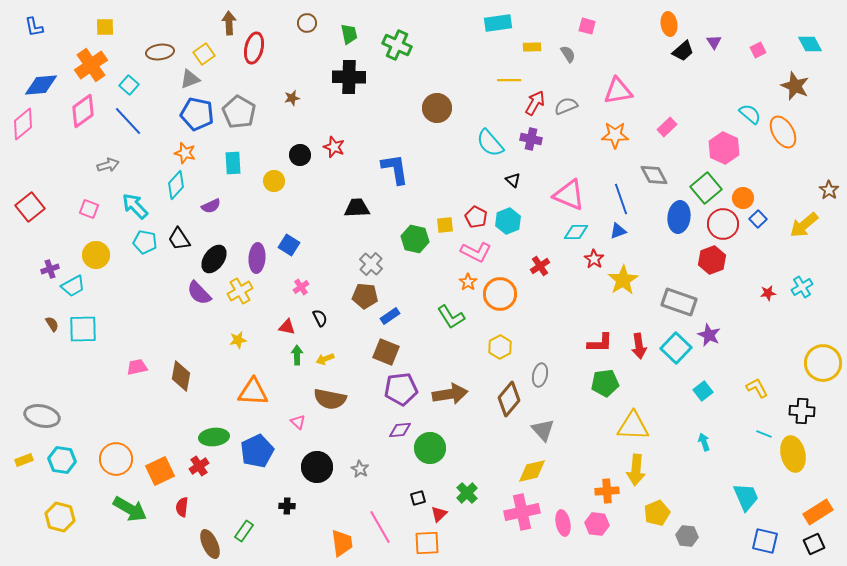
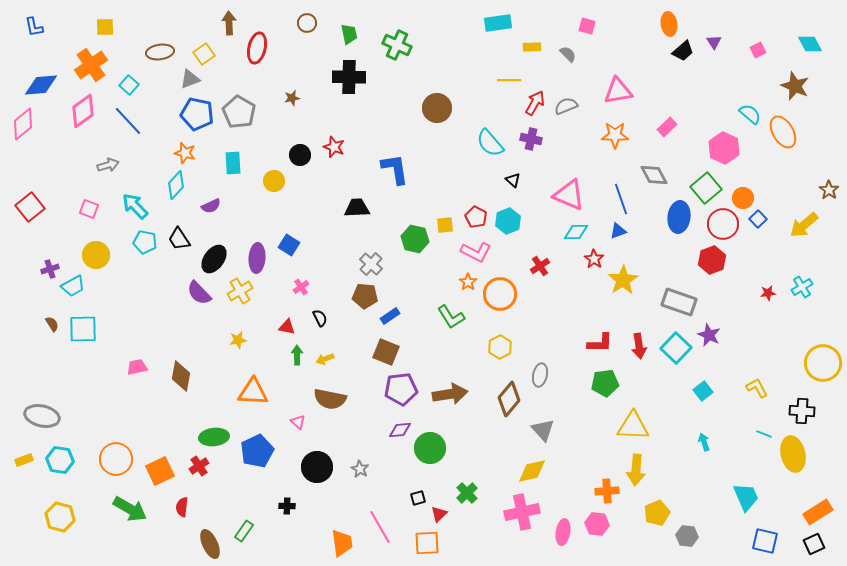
red ellipse at (254, 48): moved 3 px right
gray semicircle at (568, 54): rotated 12 degrees counterclockwise
cyan hexagon at (62, 460): moved 2 px left
pink ellipse at (563, 523): moved 9 px down; rotated 20 degrees clockwise
